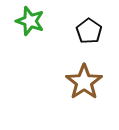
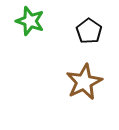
brown star: rotated 9 degrees clockwise
